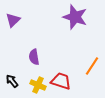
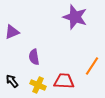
purple triangle: moved 1 px left, 12 px down; rotated 21 degrees clockwise
red trapezoid: moved 3 px right; rotated 15 degrees counterclockwise
